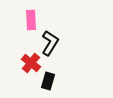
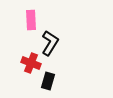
red cross: rotated 18 degrees counterclockwise
